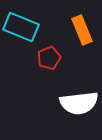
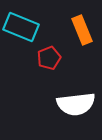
white semicircle: moved 3 px left, 1 px down
